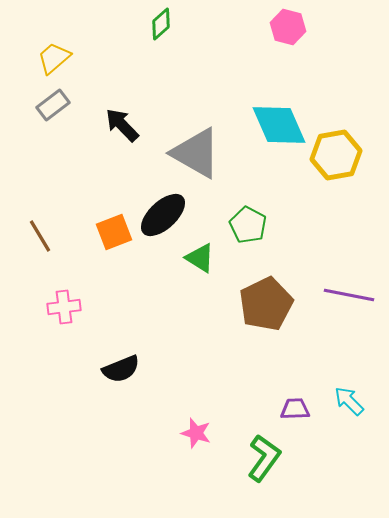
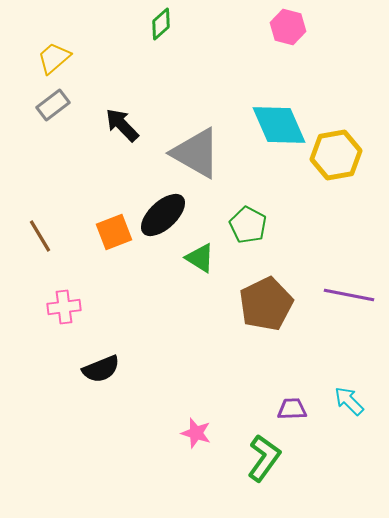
black semicircle: moved 20 px left
purple trapezoid: moved 3 px left
